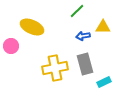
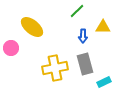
yellow ellipse: rotated 15 degrees clockwise
blue arrow: rotated 80 degrees counterclockwise
pink circle: moved 2 px down
